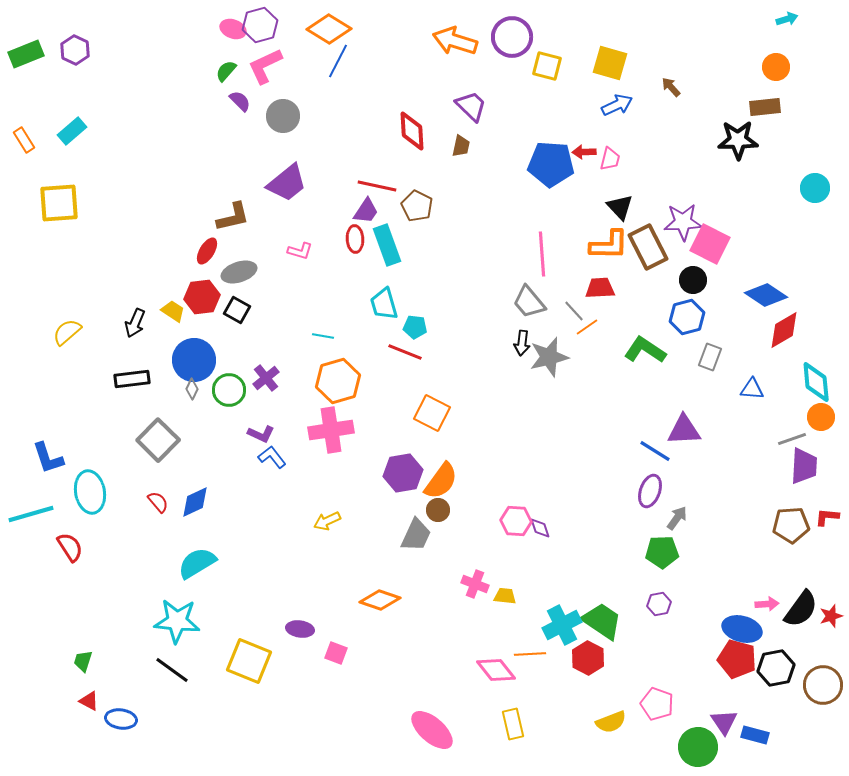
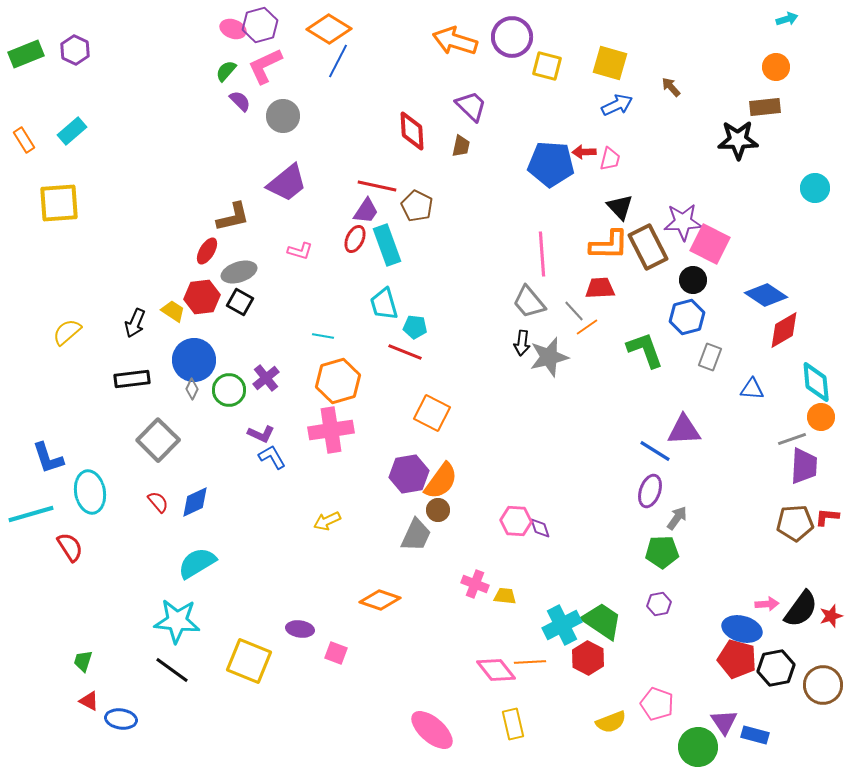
red ellipse at (355, 239): rotated 28 degrees clockwise
black square at (237, 310): moved 3 px right, 8 px up
green L-shape at (645, 350): rotated 36 degrees clockwise
blue L-shape at (272, 457): rotated 8 degrees clockwise
purple hexagon at (403, 473): moved 6 px right, 1 px down
brown pentagon at (791, 525): moved 4 px right, 2 px up
orange line at (530, 654): moved 8 px down
